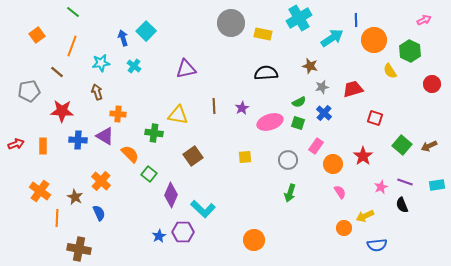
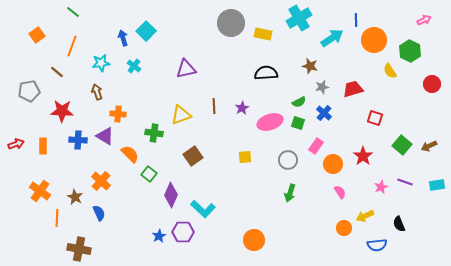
yellow triangle at (178, 115): moved 3 px right; rotated 30 degrees counterclockwise
black semicircle at (402, 205): moved 3 px left, 19 px down
